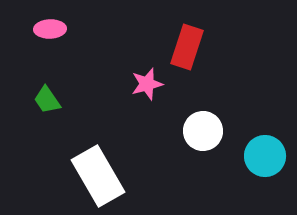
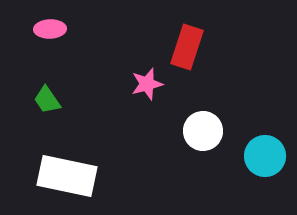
white rectangle: moved 31 px left; rotated 48 degrees counterclockwise
